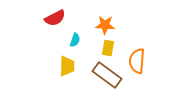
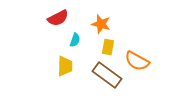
red semicircle: moved 3 px right
orange star: moved 4 px left, 1 px up; rotated 12 degrees clockwise
yellow rectangle: moved 1 px up
orange semicircle: rotated 65 degrees counterclockwise
yellow trapezoid: moved 2 px left
